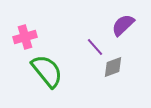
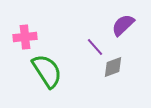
pink cross: rotated 10 degrees clockwise
green semicircle: rotated 6 degrees clockwise
